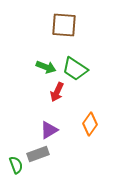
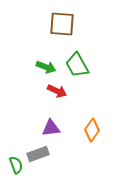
brown square: moved 2 px left, 1 px up
green trapezoid: moved 2 px right, 4 px up; rotated 28 degrees clockwise
red arrow: moved 1 px up; rotated 90 degrees counterclockwise
orange diamond: moved 2 px right, 6 px down
purple triangle: moved 2 px right, 2 px up; rotated 24 degrees clockwise
